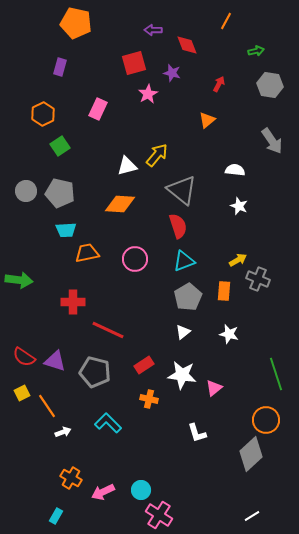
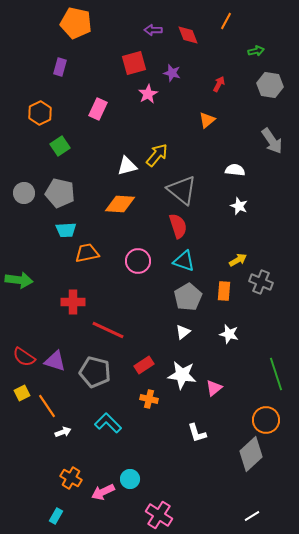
red diamond at (187, 45): moved 1 px right, 10 px up
orange hexagon at (43, 114): moved 3 px left, 1 px up
gray circle at (26, 191): moved 2 px left, 2 px down
pink circle at (135, 259): moved 3 px right, 2 px down
cyan triangle at (184, 261): rotated 40 degrees clockwise
gray cross at (258, 279): moved 3 px right, 3 px down
cyan circle at (141, 490): moved 11 px left, 11 px up
